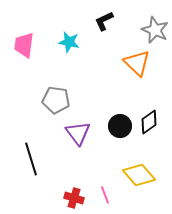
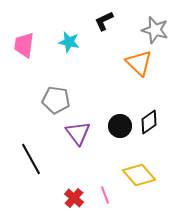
gray star: rotated 8 degrees counterclockwise
orange triangle: moved 2 px right
black line: rotated 12 degrees counterclockwise
red cross: rotated 24 degrees clockwise
